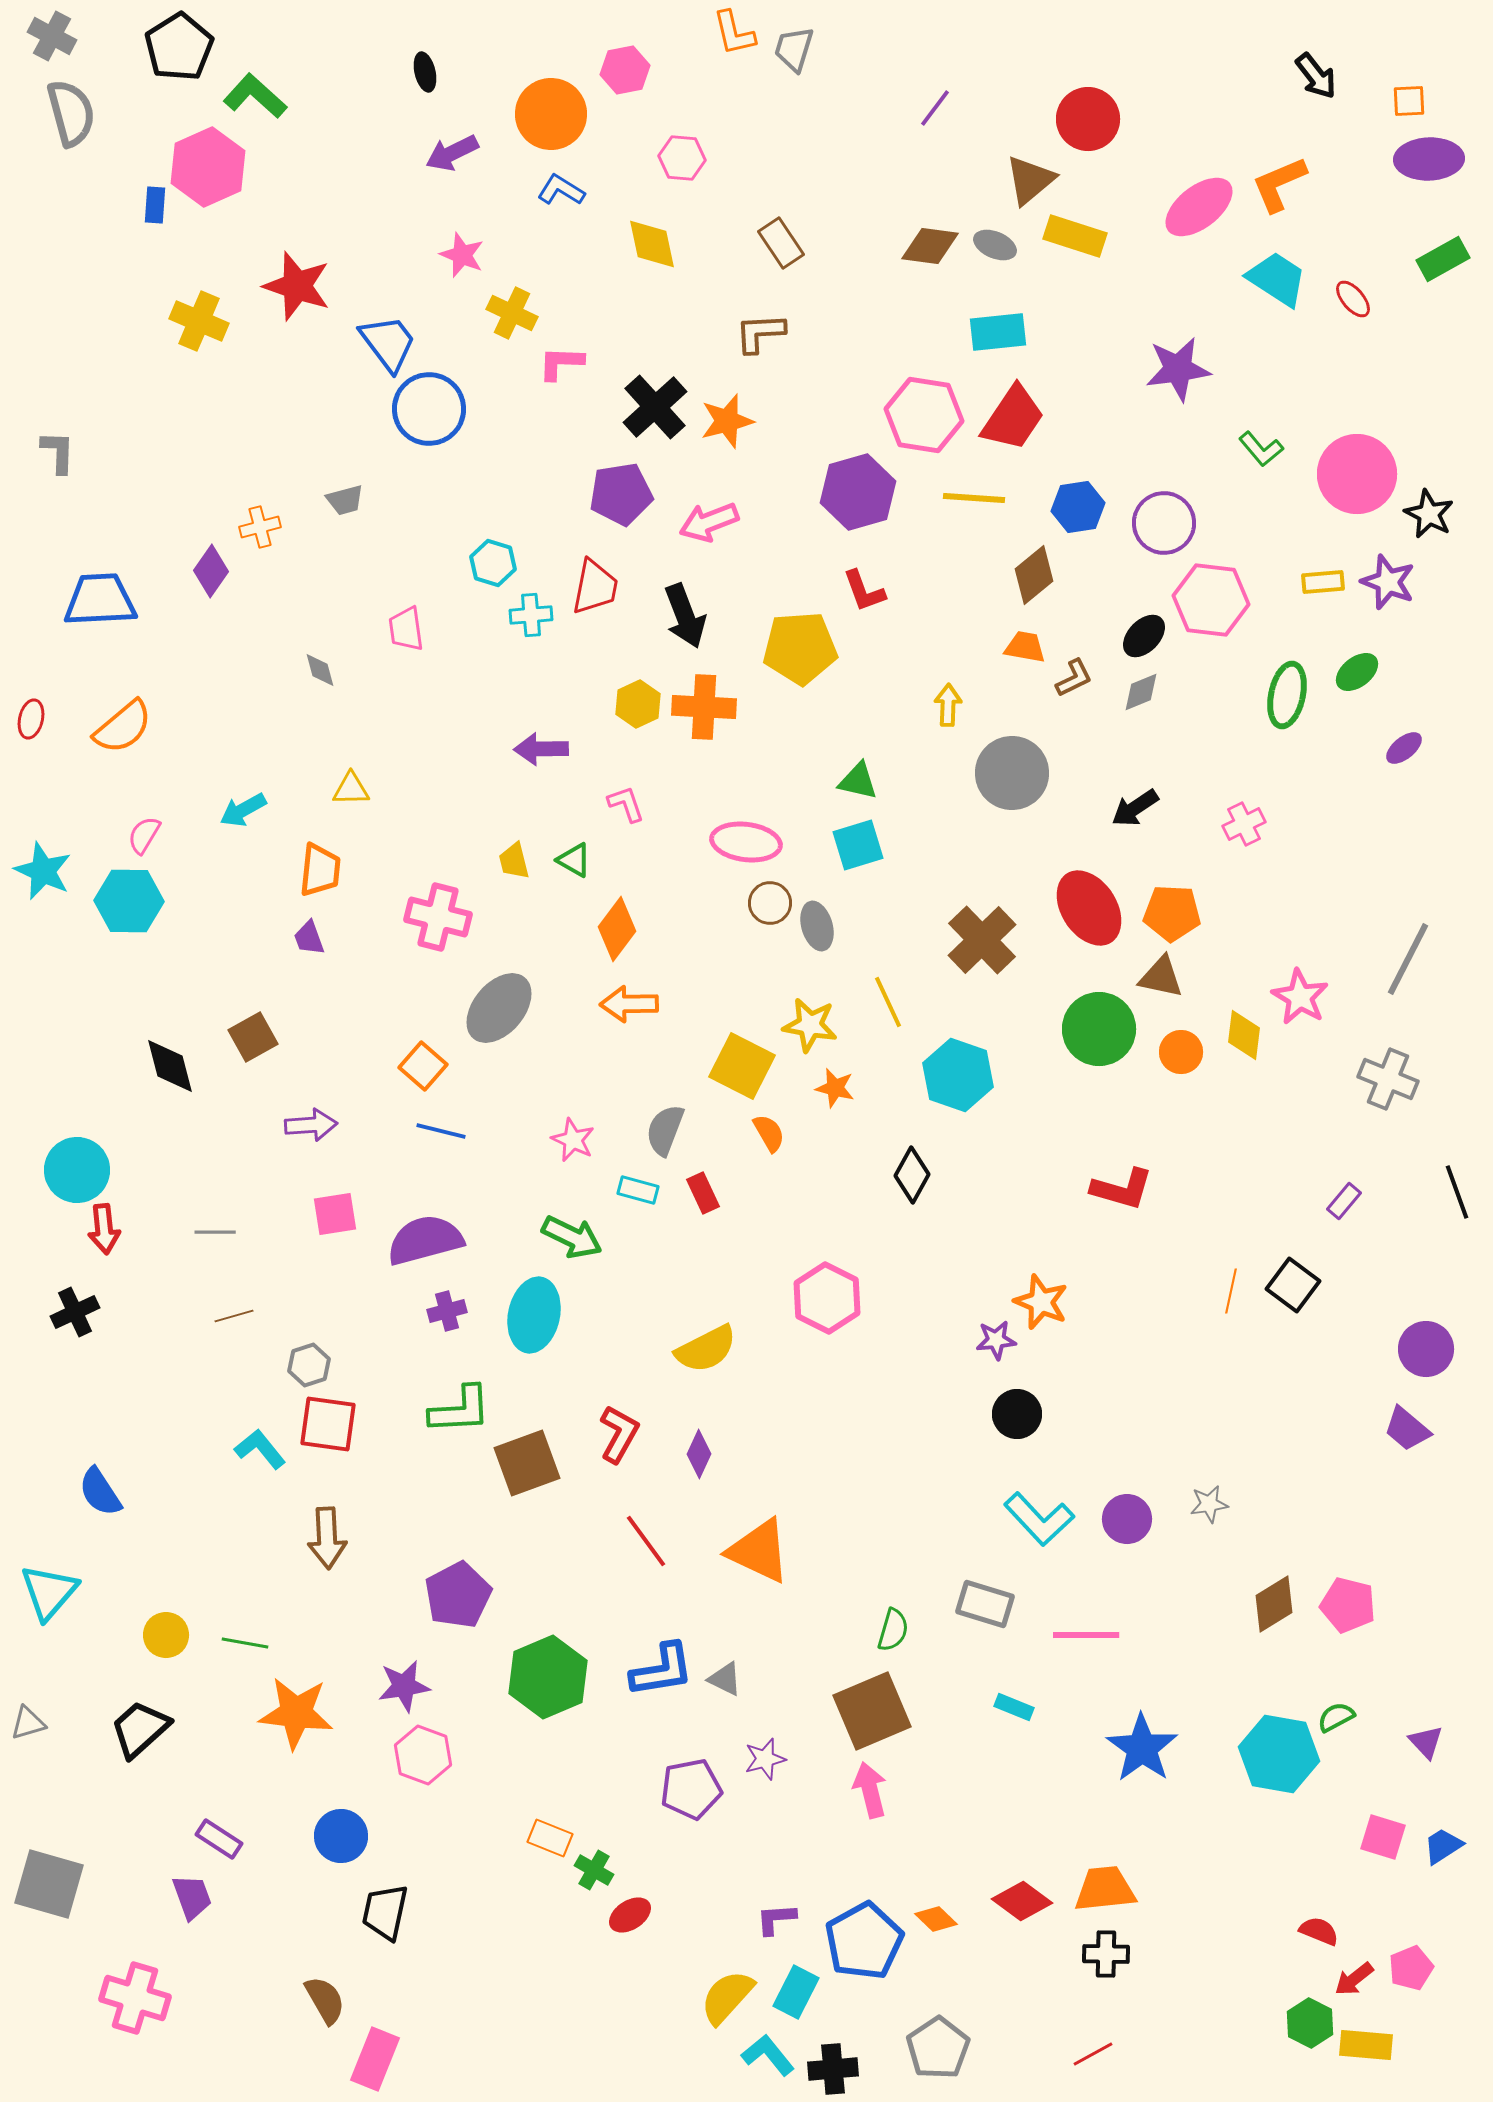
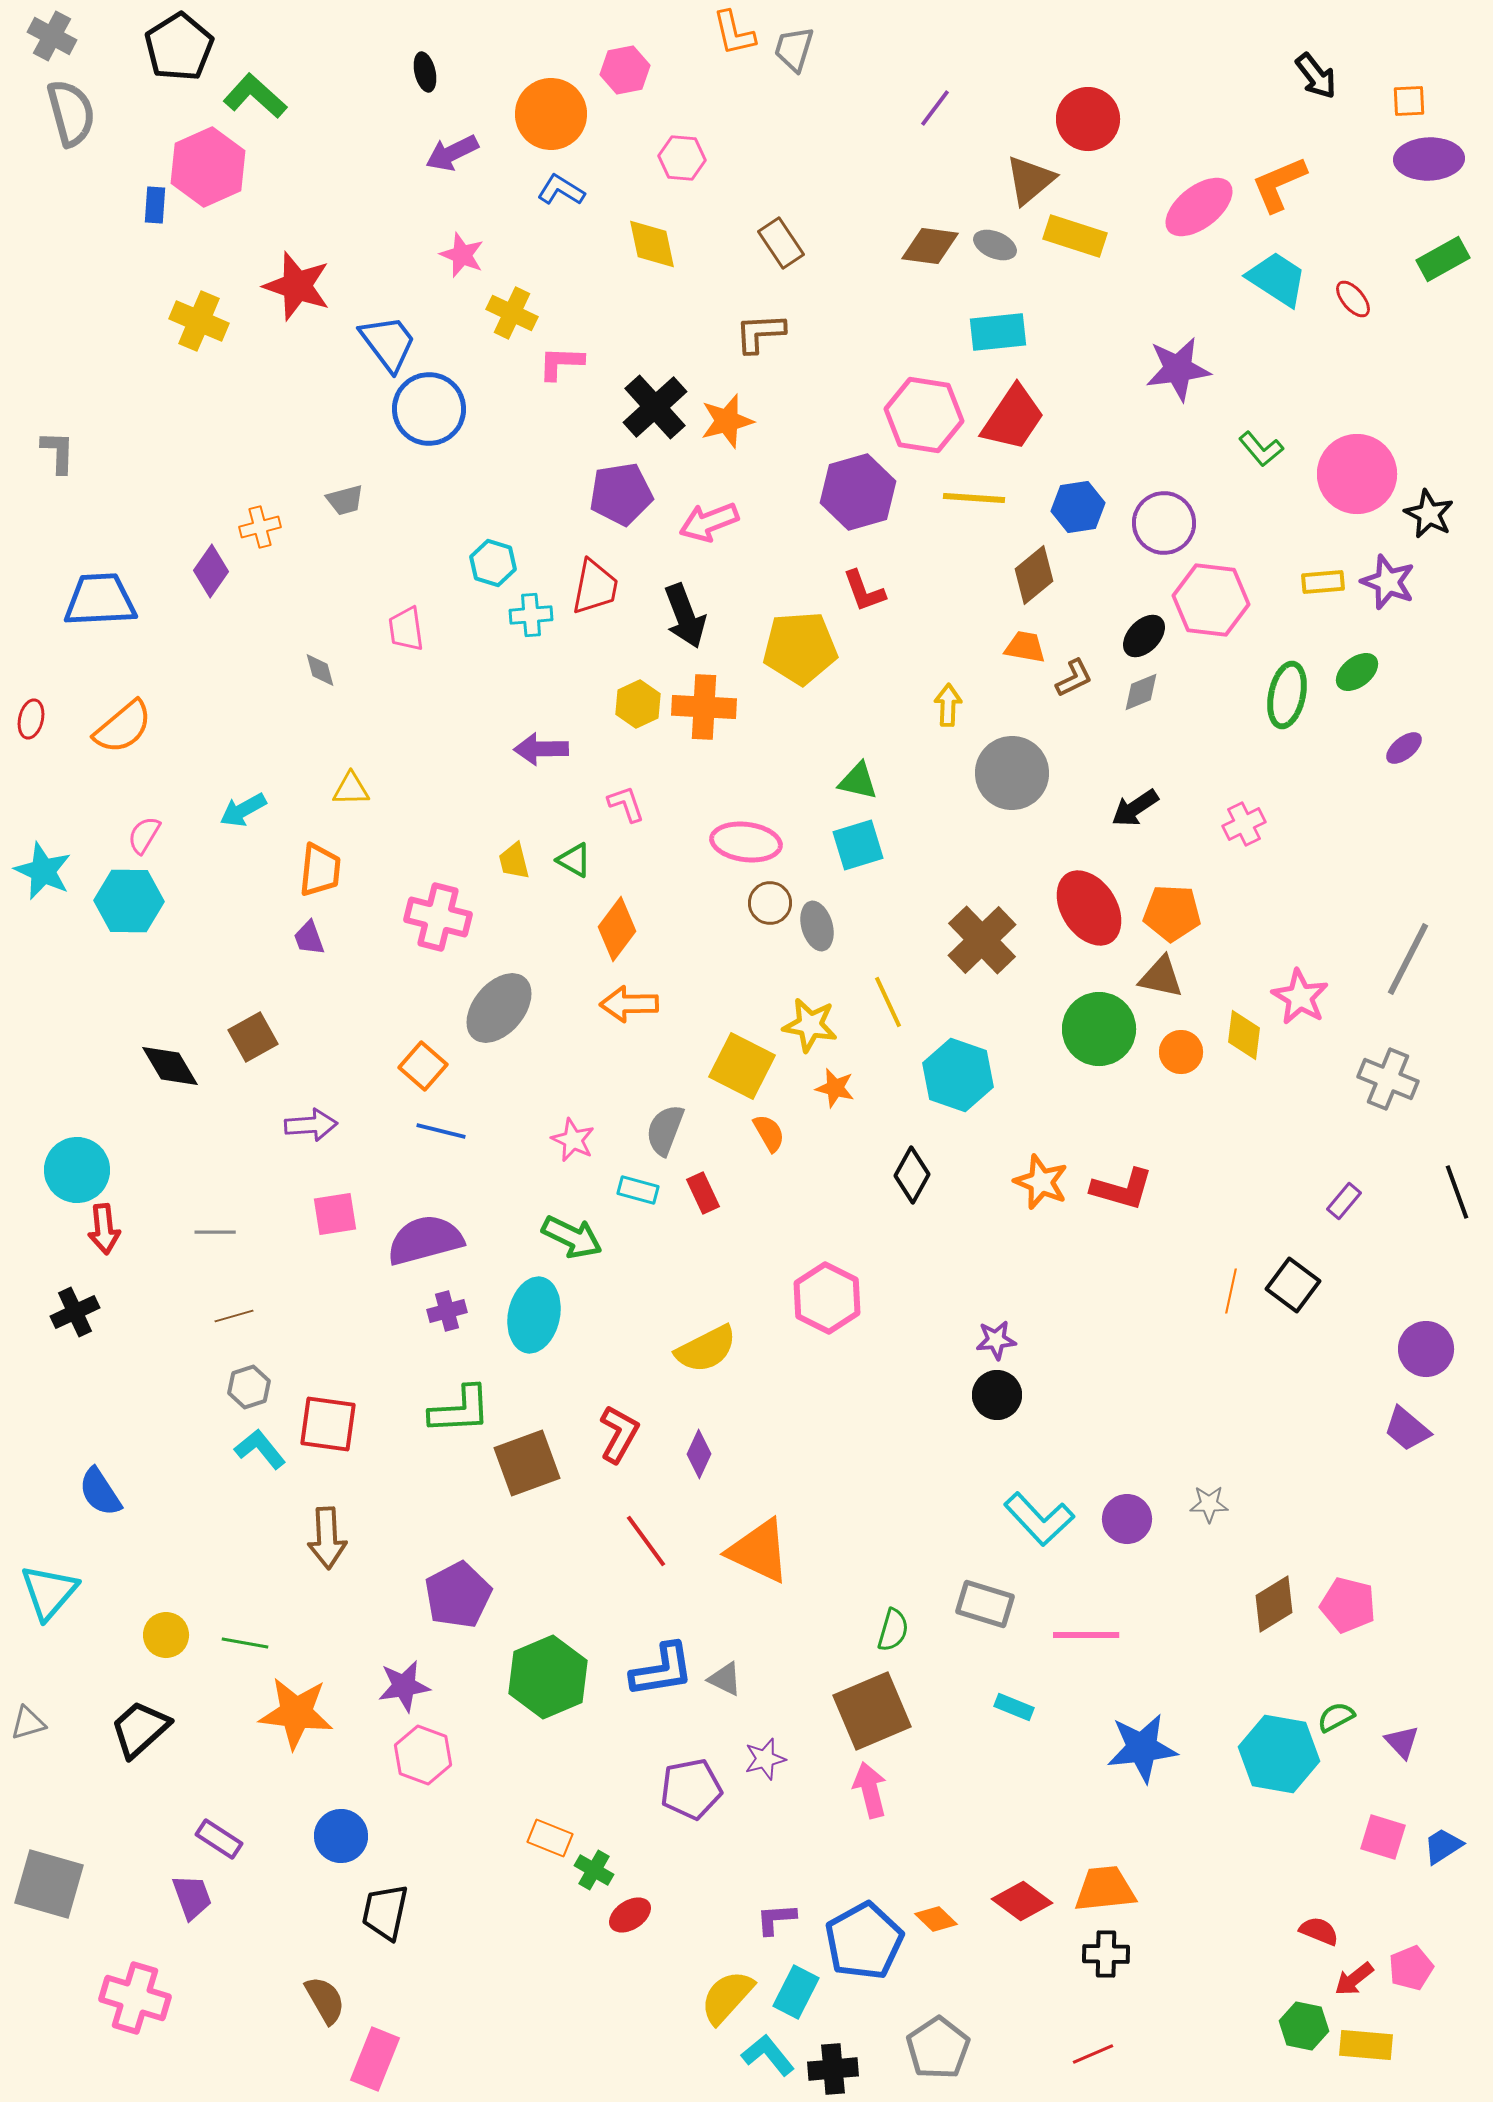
black diamond at (170, 1066): rotated 16 degrees counterclockwise
orange star at (1041, 1302): moved 120 px up
gray hexagon at (309, 1365): moved 60 px left, 22 px down
black circle at (1017, 1414): moved 20 px left, 19 px up
gray star at (1209, 1504): rotated 9 degrees clockwise
purple triangle at (1426, 1742): moved 24 px left
blue star at (1142, 1748): rotated 30 degrees clockwise
green hexagon at (1310, 2023): moved 6 px left, 3 px down; rotated 15 degrees counterclockwise
red line at (1093, 2054): rotated 6 degrees clockwise
